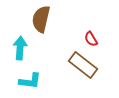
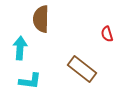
brown semicircle: rotated 12 degrees counterclockwise
red semicircle: moved 16 px right, 5 px up; rotated 14 degrees clockwise
brown rectangle: moved 1 px left, 4 px down
